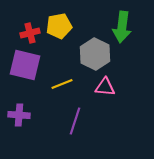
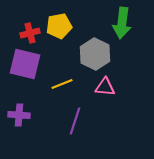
green arrow: moved 4 px up
purple square: moved 1 px up
